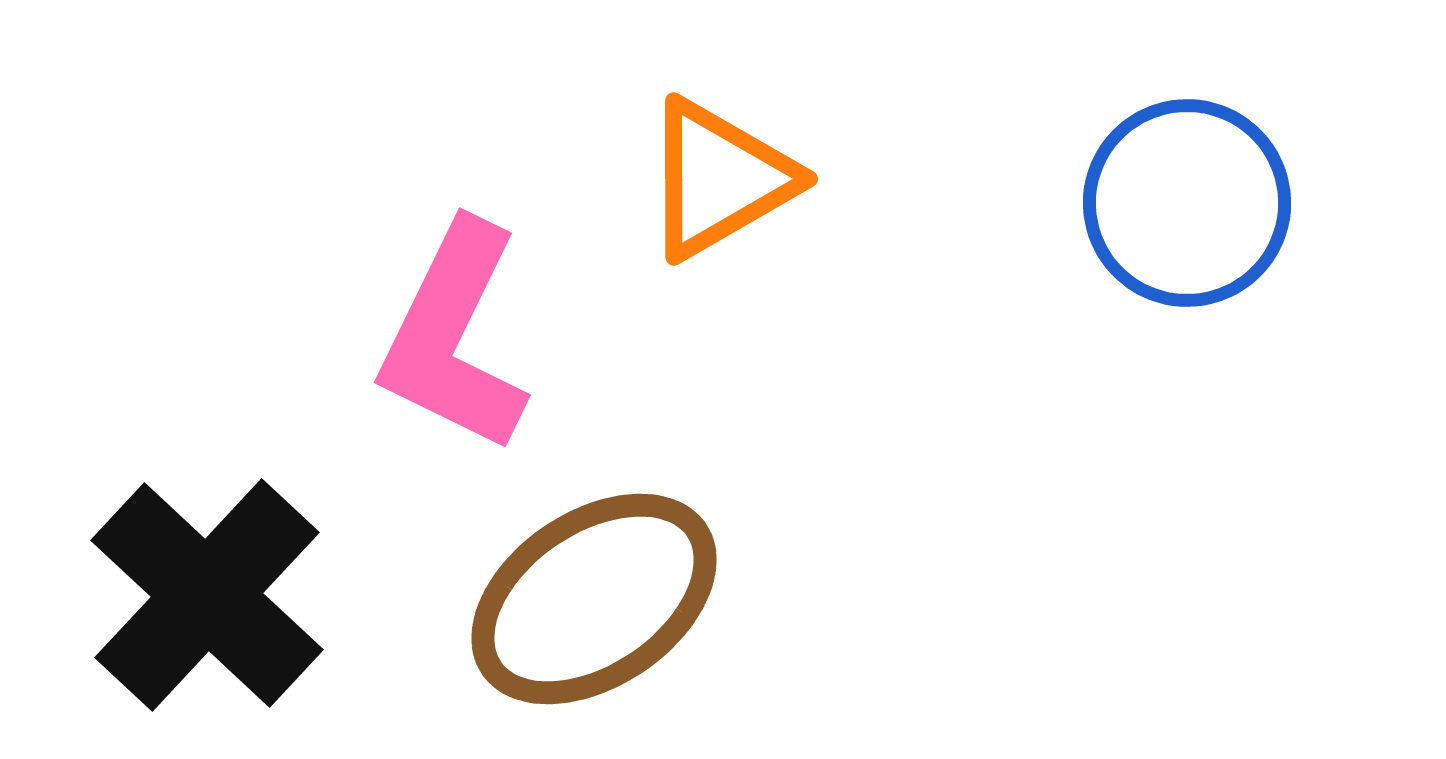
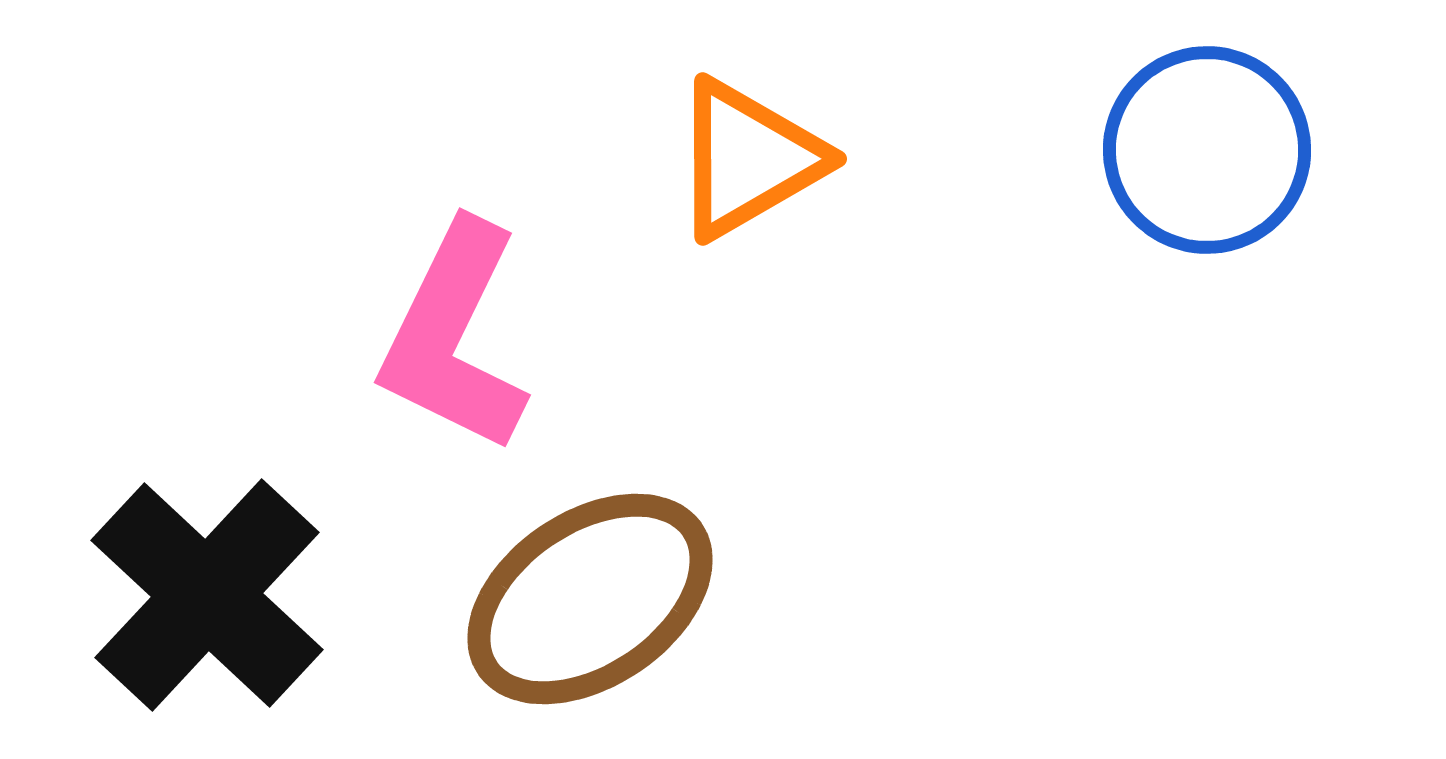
orange triangle: moved 29 px right, 20 px up
blue circle: moved 20 px right, 53 px up
brown ellipse: moved 4 px left
